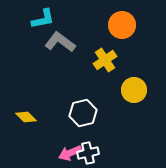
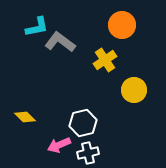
cyan L-shape: moved 6 px left, 8 px down
white hexagon: moved 10 px down
yellow diamond: moved 1 px left
pink arrow: moved 11 px left, 8 px up
